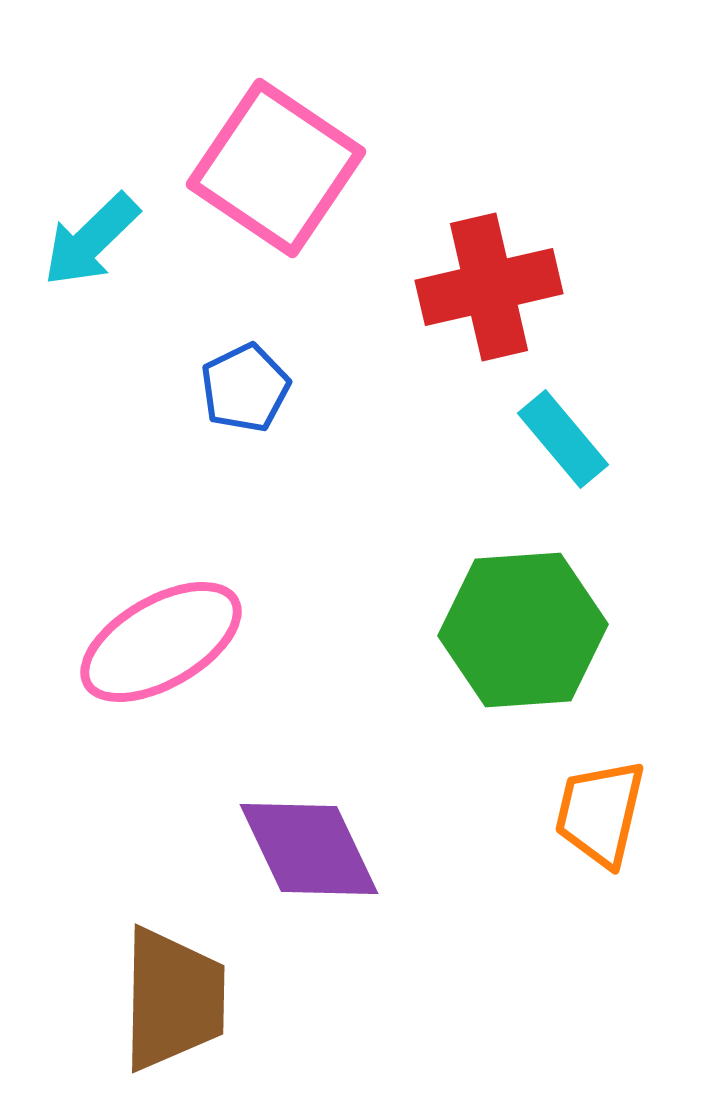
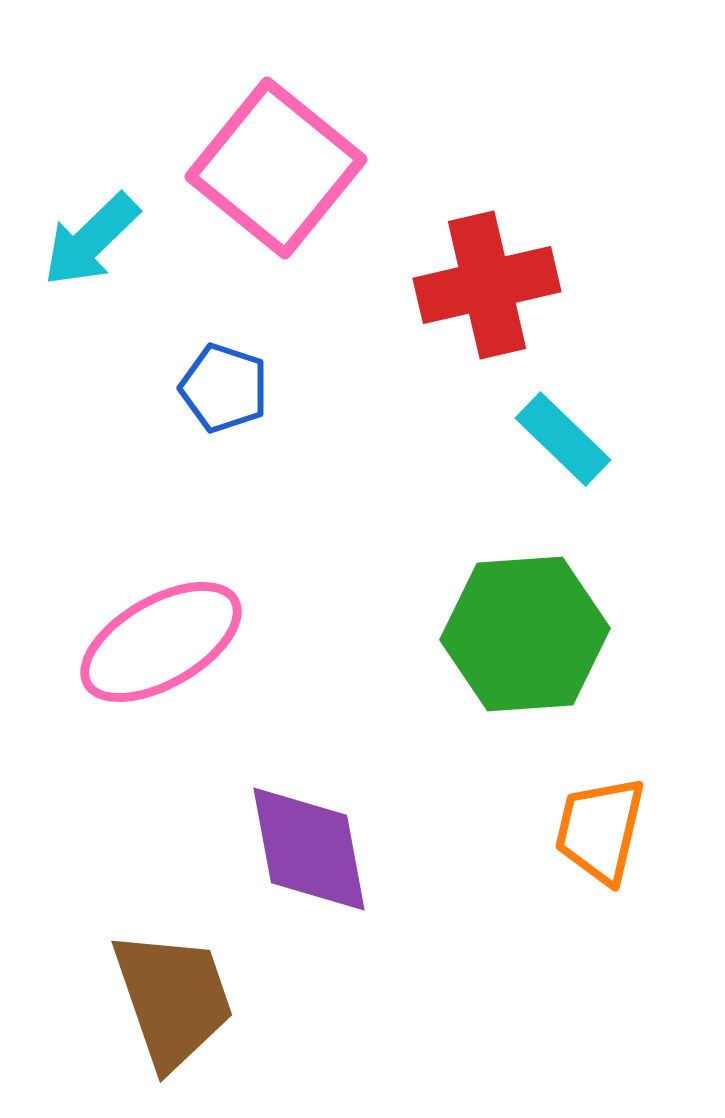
pink square: rotated 5 degrees clockwise
red cross: moved 2 px left, 2 px up
blue pentagon: moved 21 px left; rotated 28 degrees counterclockwise
cyan rectangle: rotated 6 degrees counterclockwise
green hexagon: moved 2 px right, 4 px down
orange trapezoid: moved 17 px down
purple diamond: rotated 15 degrees clockwise
brown trapezoid: rotated 20 degrees counterclockwise
